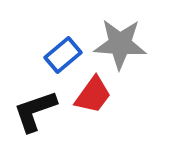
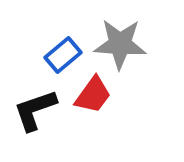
black L-shape: moved 1 px up
